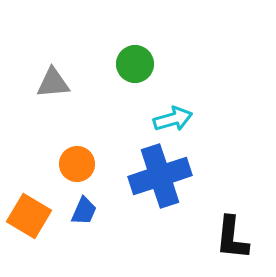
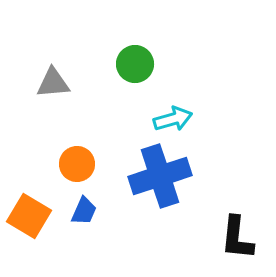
black L-shape: moved 5 px right
